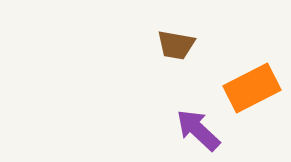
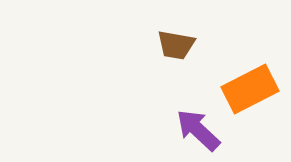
orange rectangle: moved 2 px left, 1 px down
